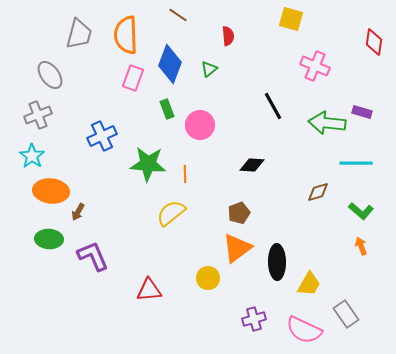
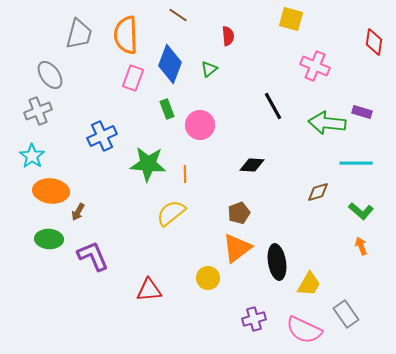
gray cross: moved 4 px up
black ellipse: rotated 8 degrees counterclockwise
